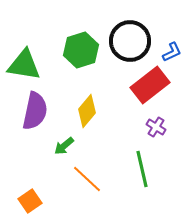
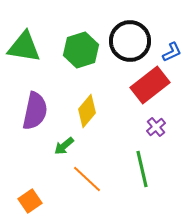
green triangle: moved 18 px up
purple cross: rotated 18 degrees clockwise
